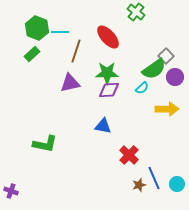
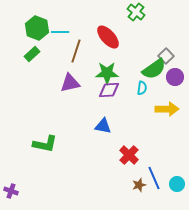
cyan semicircle: rotated 40 degrees counterclockwise
